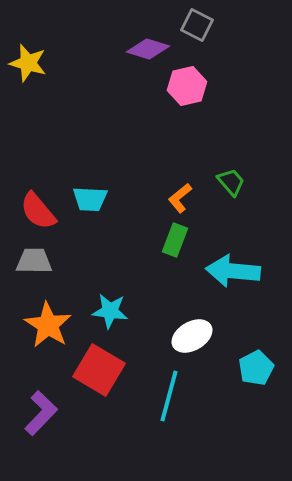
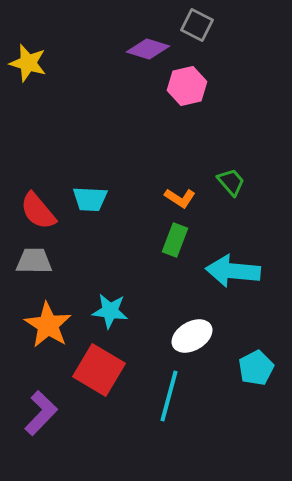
orange L-shape: rotated 108 degrees counterclockwise
